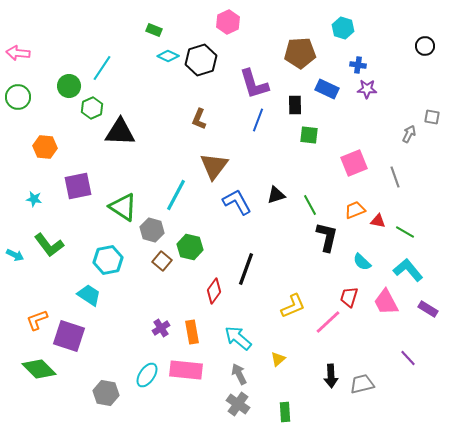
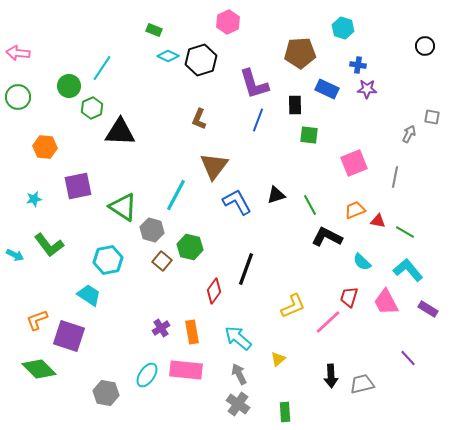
gray line at (395, 177): rotated 30 degrees clockwise
cyan star at (34, 199): rotated 21 degrees counterclockwise
black L-shape at (327, 237): rotated 76 degrees counterclockwise
